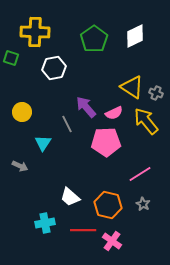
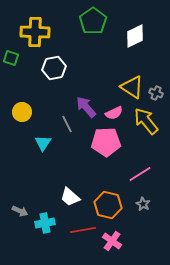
green pentagon: moved 1 px left, 18 px up
gray arrow: moved 45 px down
red line: rotated 10 degrees counterclockwise
